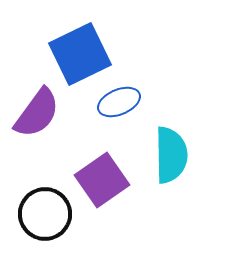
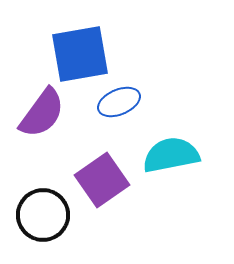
blue square: rotated 16 degrees clockwise
purple semicircle: moved 5 px right
cyan semicircle: rotated 100 degrees counterclockwise
black circle: moved 2 px left, 1 px down
